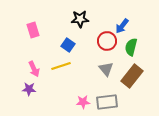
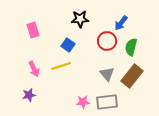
blue arrow: moved 1 px left, 3 px up
gray triangle: moved 1 px right, 5 px down
purple star: moved 6 px down; rotated 16 degrees counterclockwise
